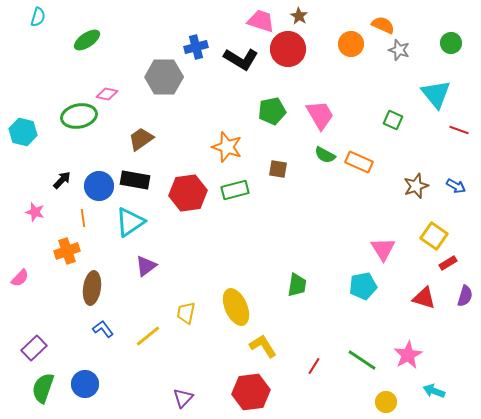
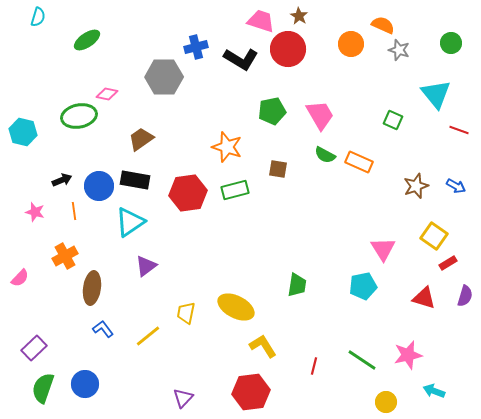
black arrow at (62, 180): rotated 24 degrees clockwise
orange line at (83, 218): moved 9 px left, 7 px up
orange cross at (67, 251): moved 2 px left, 5 px down; rotated 10 degrees counterclockwise
yellow ellipse at (236, 307): rotated 39 degrees counterclockwise
pink star at (408, 355): rotated 16 degrees clockwise
red line at (314, 366): rotated 18 degrees counterclockwise
